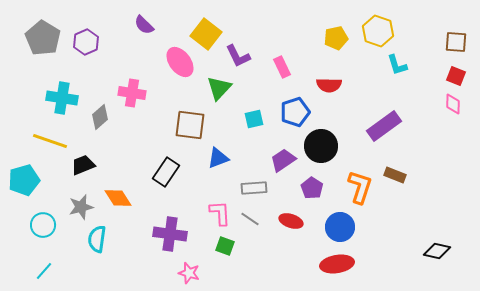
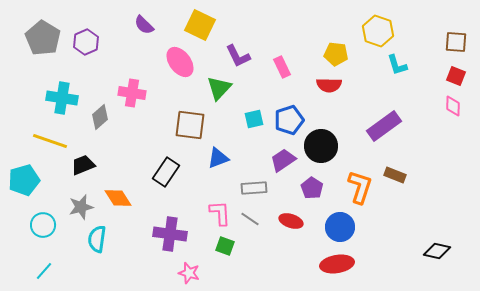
yellow square at (206, 34): moved 6 px left, 9 px up; rotated 12 degrees counterclockwise
yellow pentagon at (336, 38): moved 16 px down; rotated 20 degrees clockwise
pink diamond at (453, 104): moved 2 px down
blue pentagon at (295, 112): moved 6 px left, 8 px down
